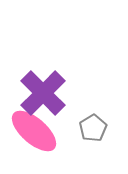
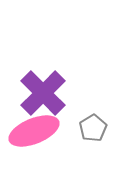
pink ellipse: rotated 63 degrees counterclockwise
